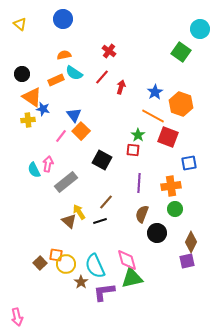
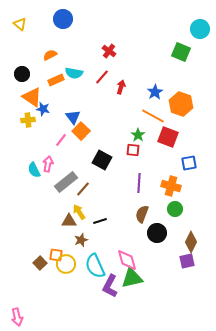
green square at (181, 52): rotated 12 degrees counterclockwise
orange semicircle at (64, 55): moved 14 px left; rotated 16 degrees counterclockwise
cyan semicircle at (74, 73): rotated 24 degrees counterclockwise
blue triangle at (74, 115): moved 1 px left, 2 px down
pink line at (61, 136): moved 4 px down
orange cross at (171, 186): rotated 24 degrees clockwise
brown line at (106, 202): moved 23 px left, 13 px up
brown triangle at (69, 221): rotated 42 degrees counterclockwise
brown star at (81, 282): moved 42 px up; rotated 16 degrees clockwise
purple L-shape at (104, 292): moved 6 px right, 6 px up; rotated 55 degrees counterclockwise
